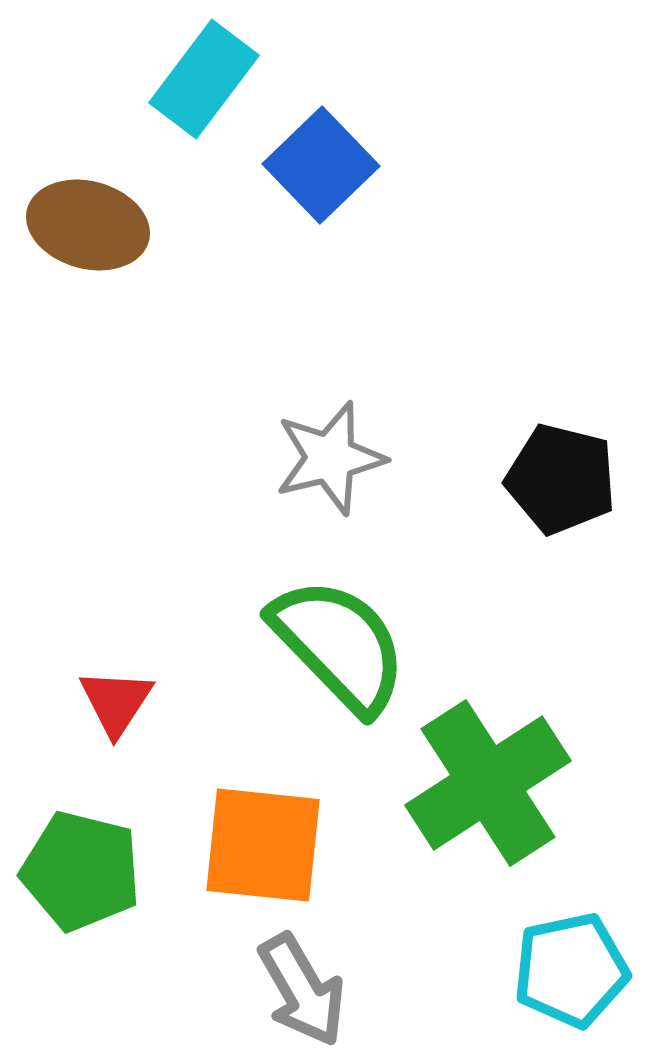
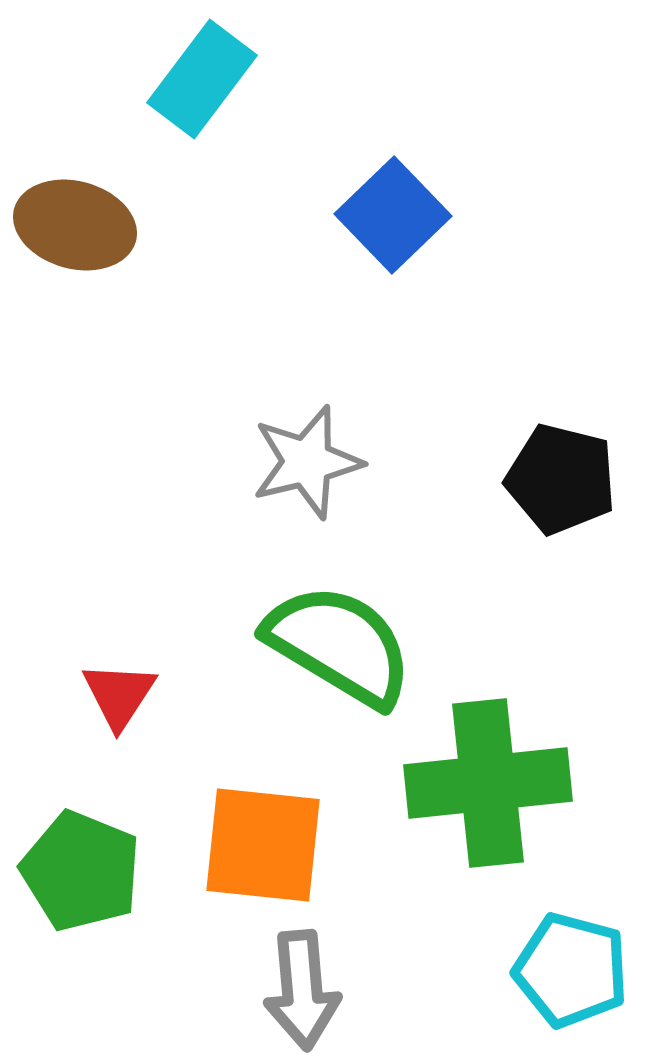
cyan rectangle: moved 2 px left
blue square: moved 72 px right, 50 px down
brown ellipse: moved 13 px left
gray star: moved 23 px left, 4 px down
green semicircle: rotated 15 degrees counterclockwise
red triangle: moved 3 px right, 7 px up
green cross: rotated 27 degrees clockwise
green pentagon: rotated 8 degrees clockwise
cyan pentagon: rotated 27 degrees clockwise
gray arrow: rotated 25 degrees clockwise
